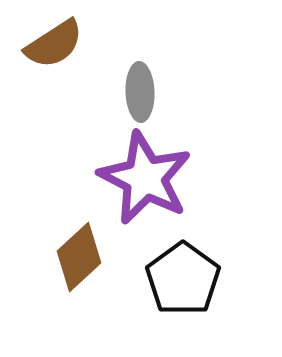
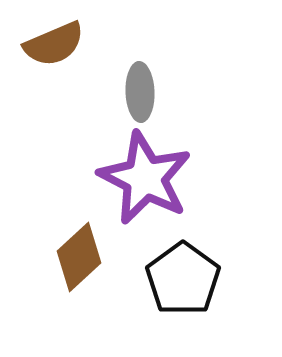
brown semicircle: rotated 10 degrees clockwise
